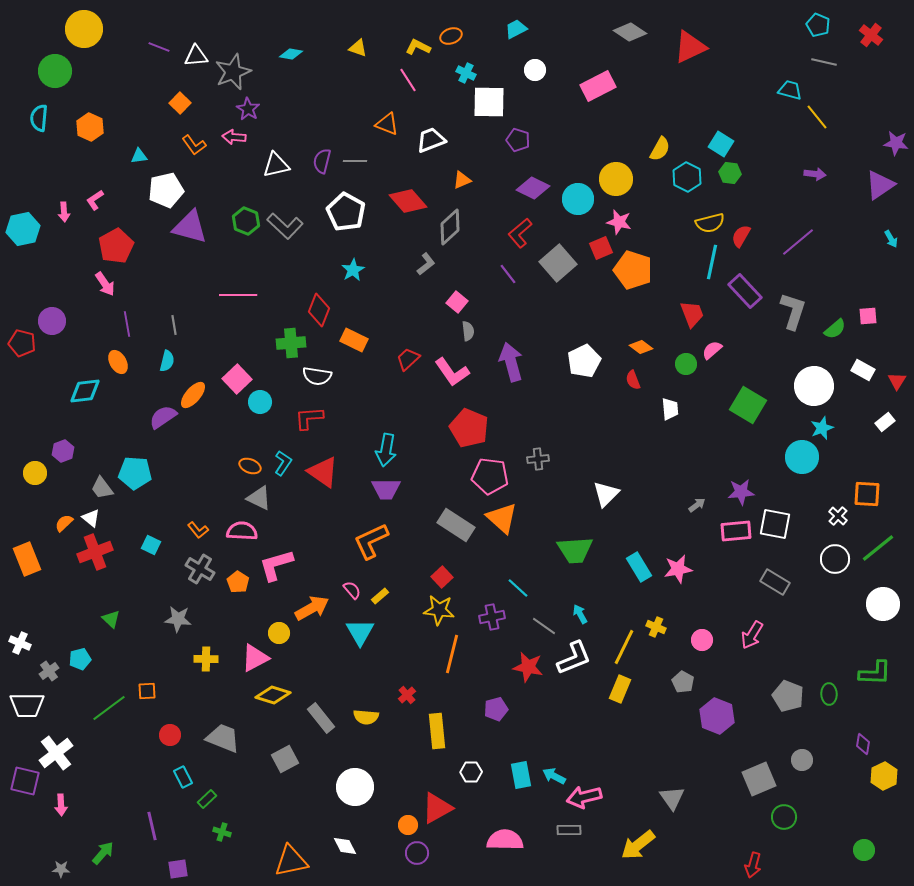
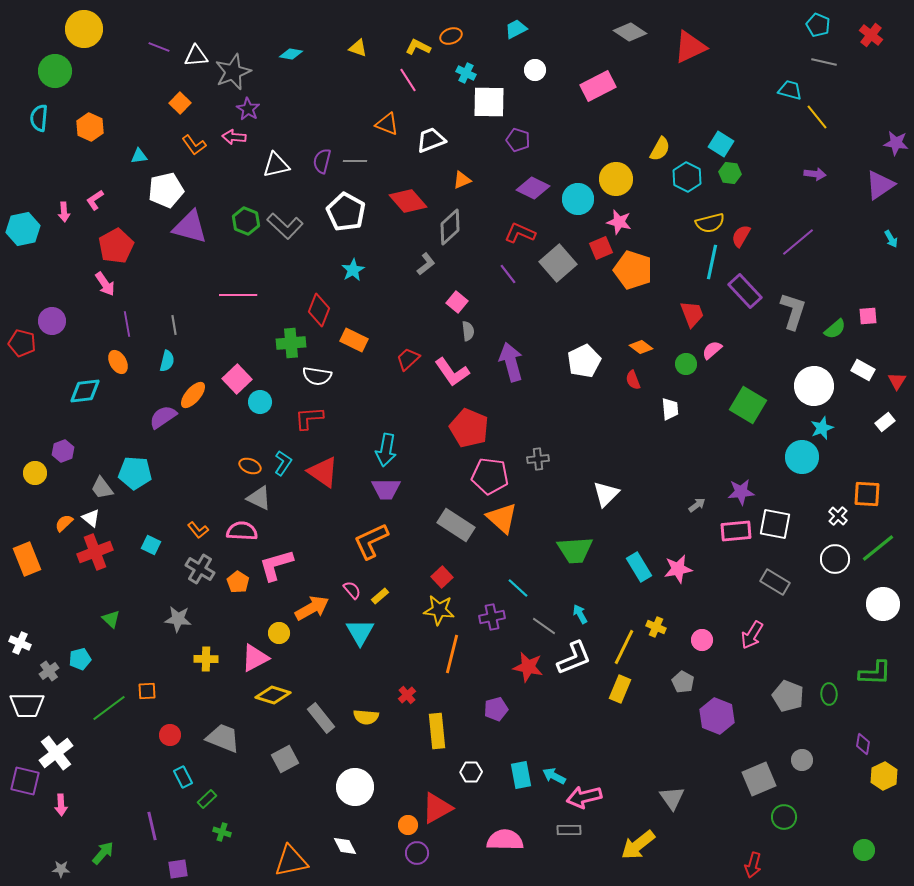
red L-shape at (520, 233): rotated 64 degrees clockwise
